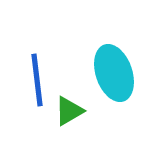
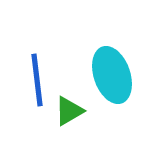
cyan ellipse: moved 2 px left, 2 px down
